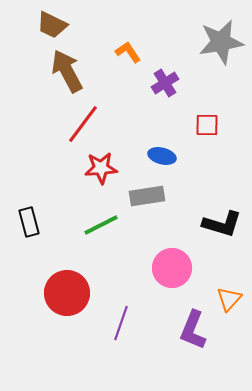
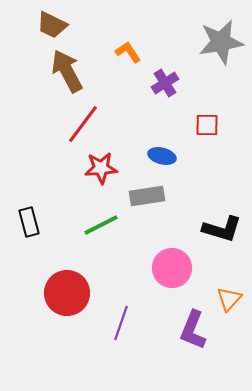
black L-shape: moved 5 px down
